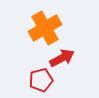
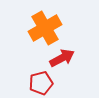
red pentagon: moved 3 px down
